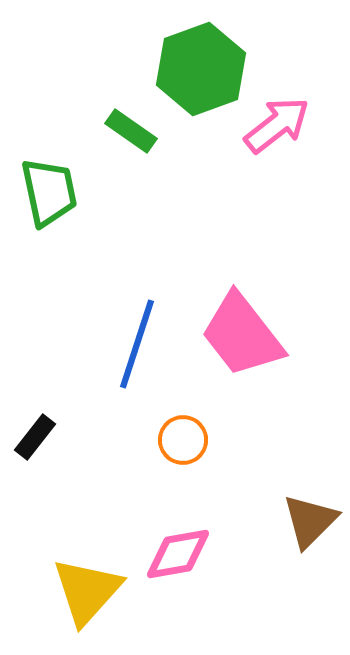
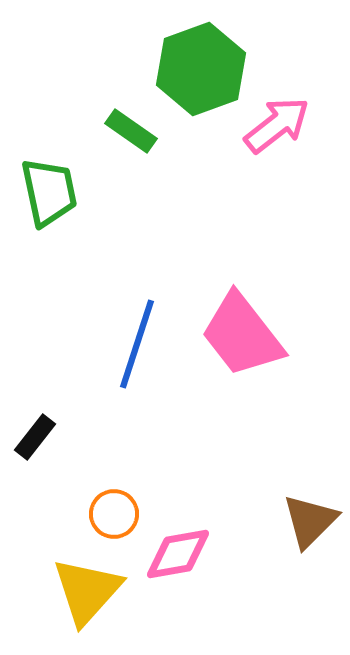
orange circle: moved 69 px left, 74 px down
